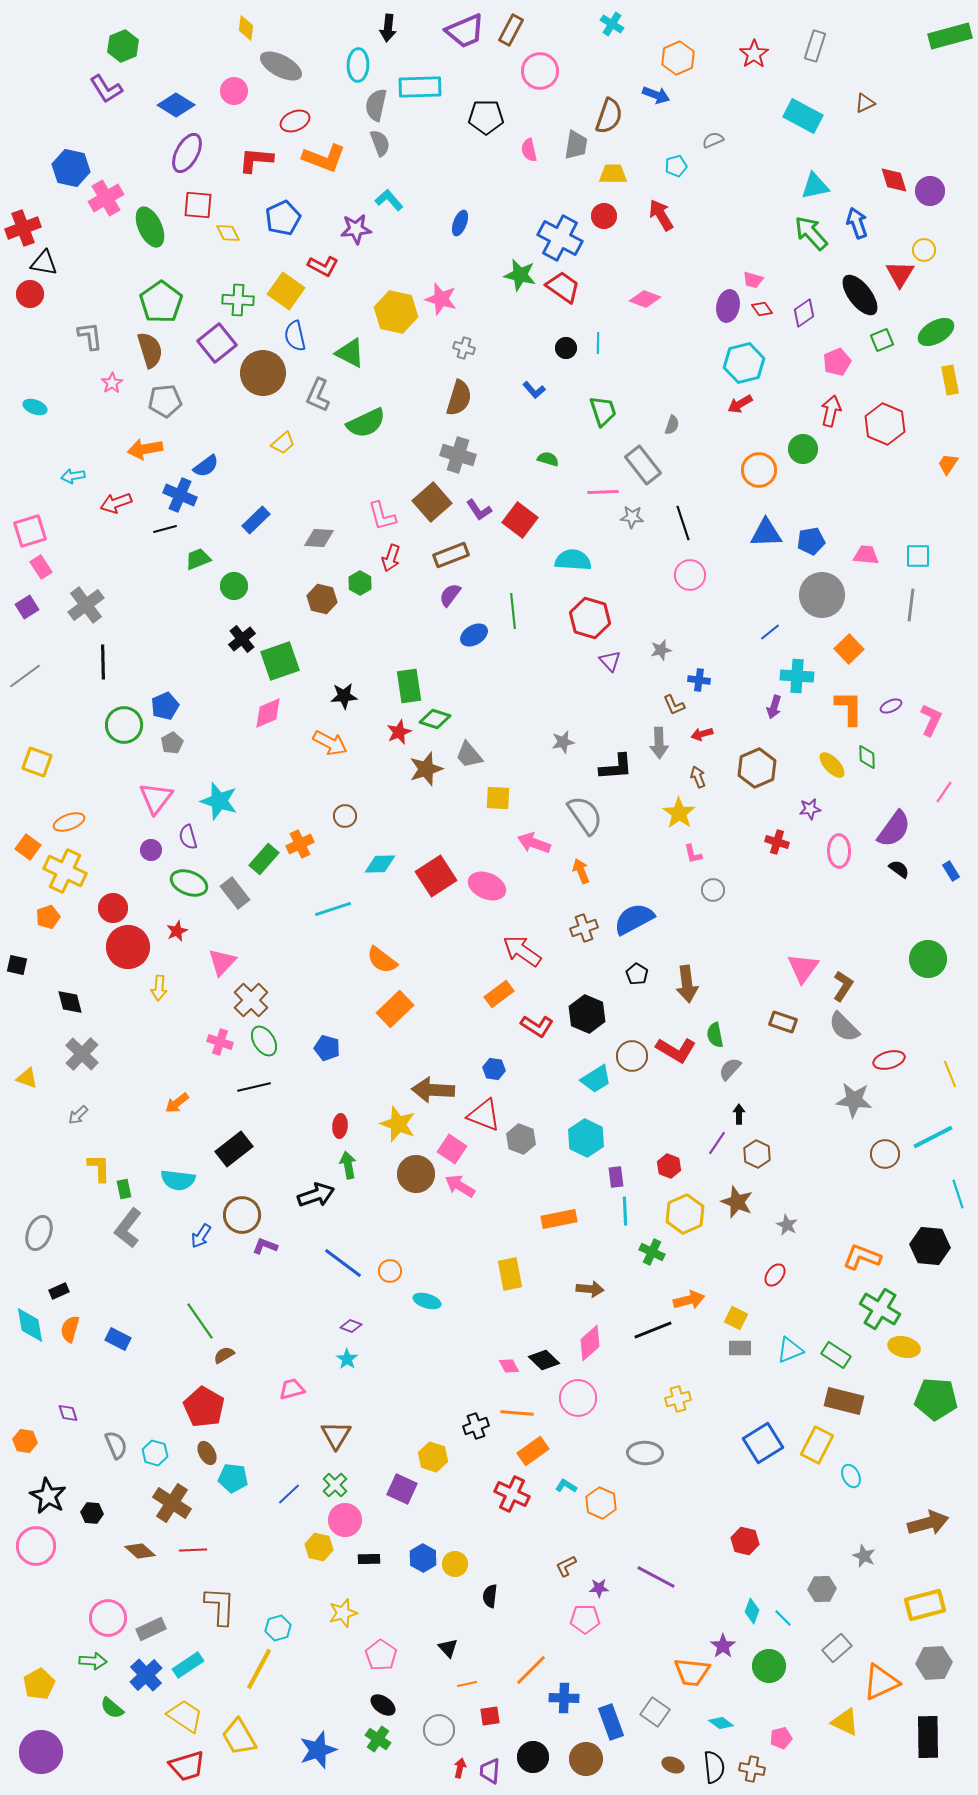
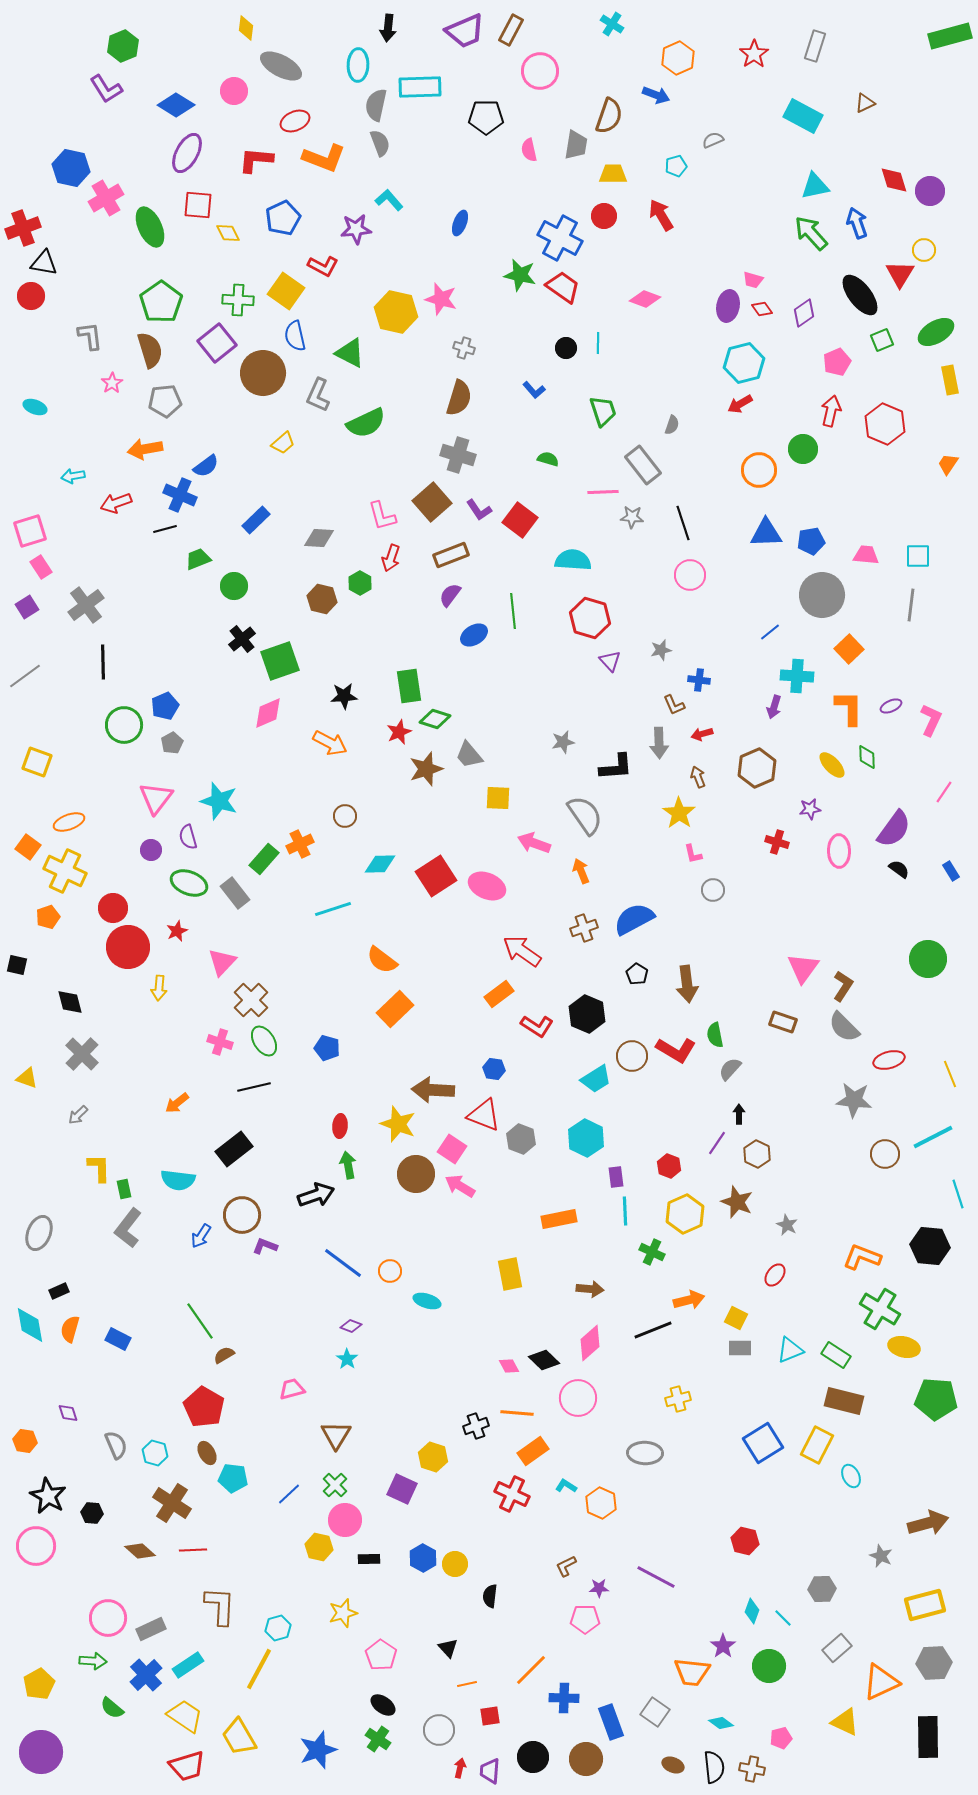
red circle at (30, 294): moved 1 px right, 2 px down
gray star at (864, 1556): moved 17 px right
